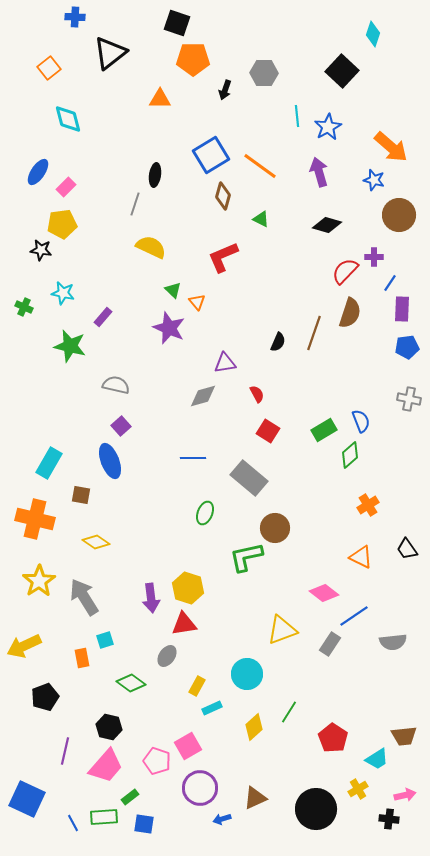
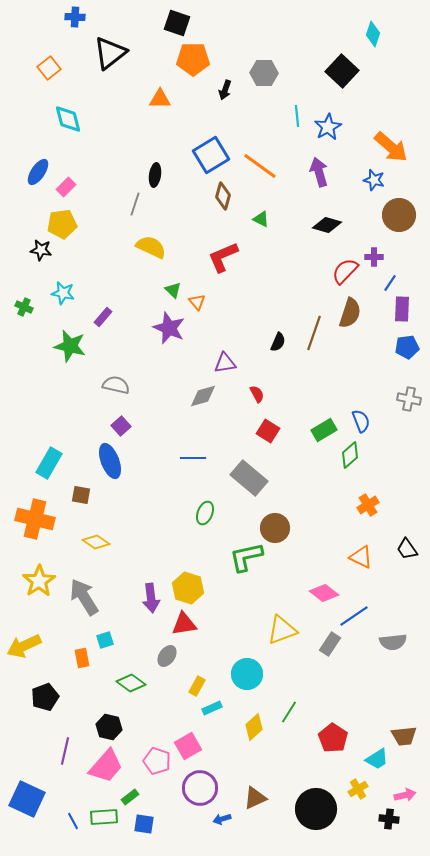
blue line at (73, 823): moved 2 px up
